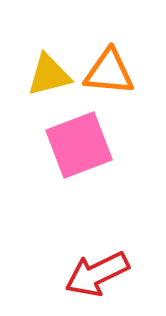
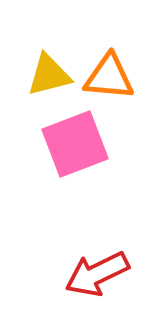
orange triangle: moved 5 px down
pink square: moved 4 px left, 1 px up
